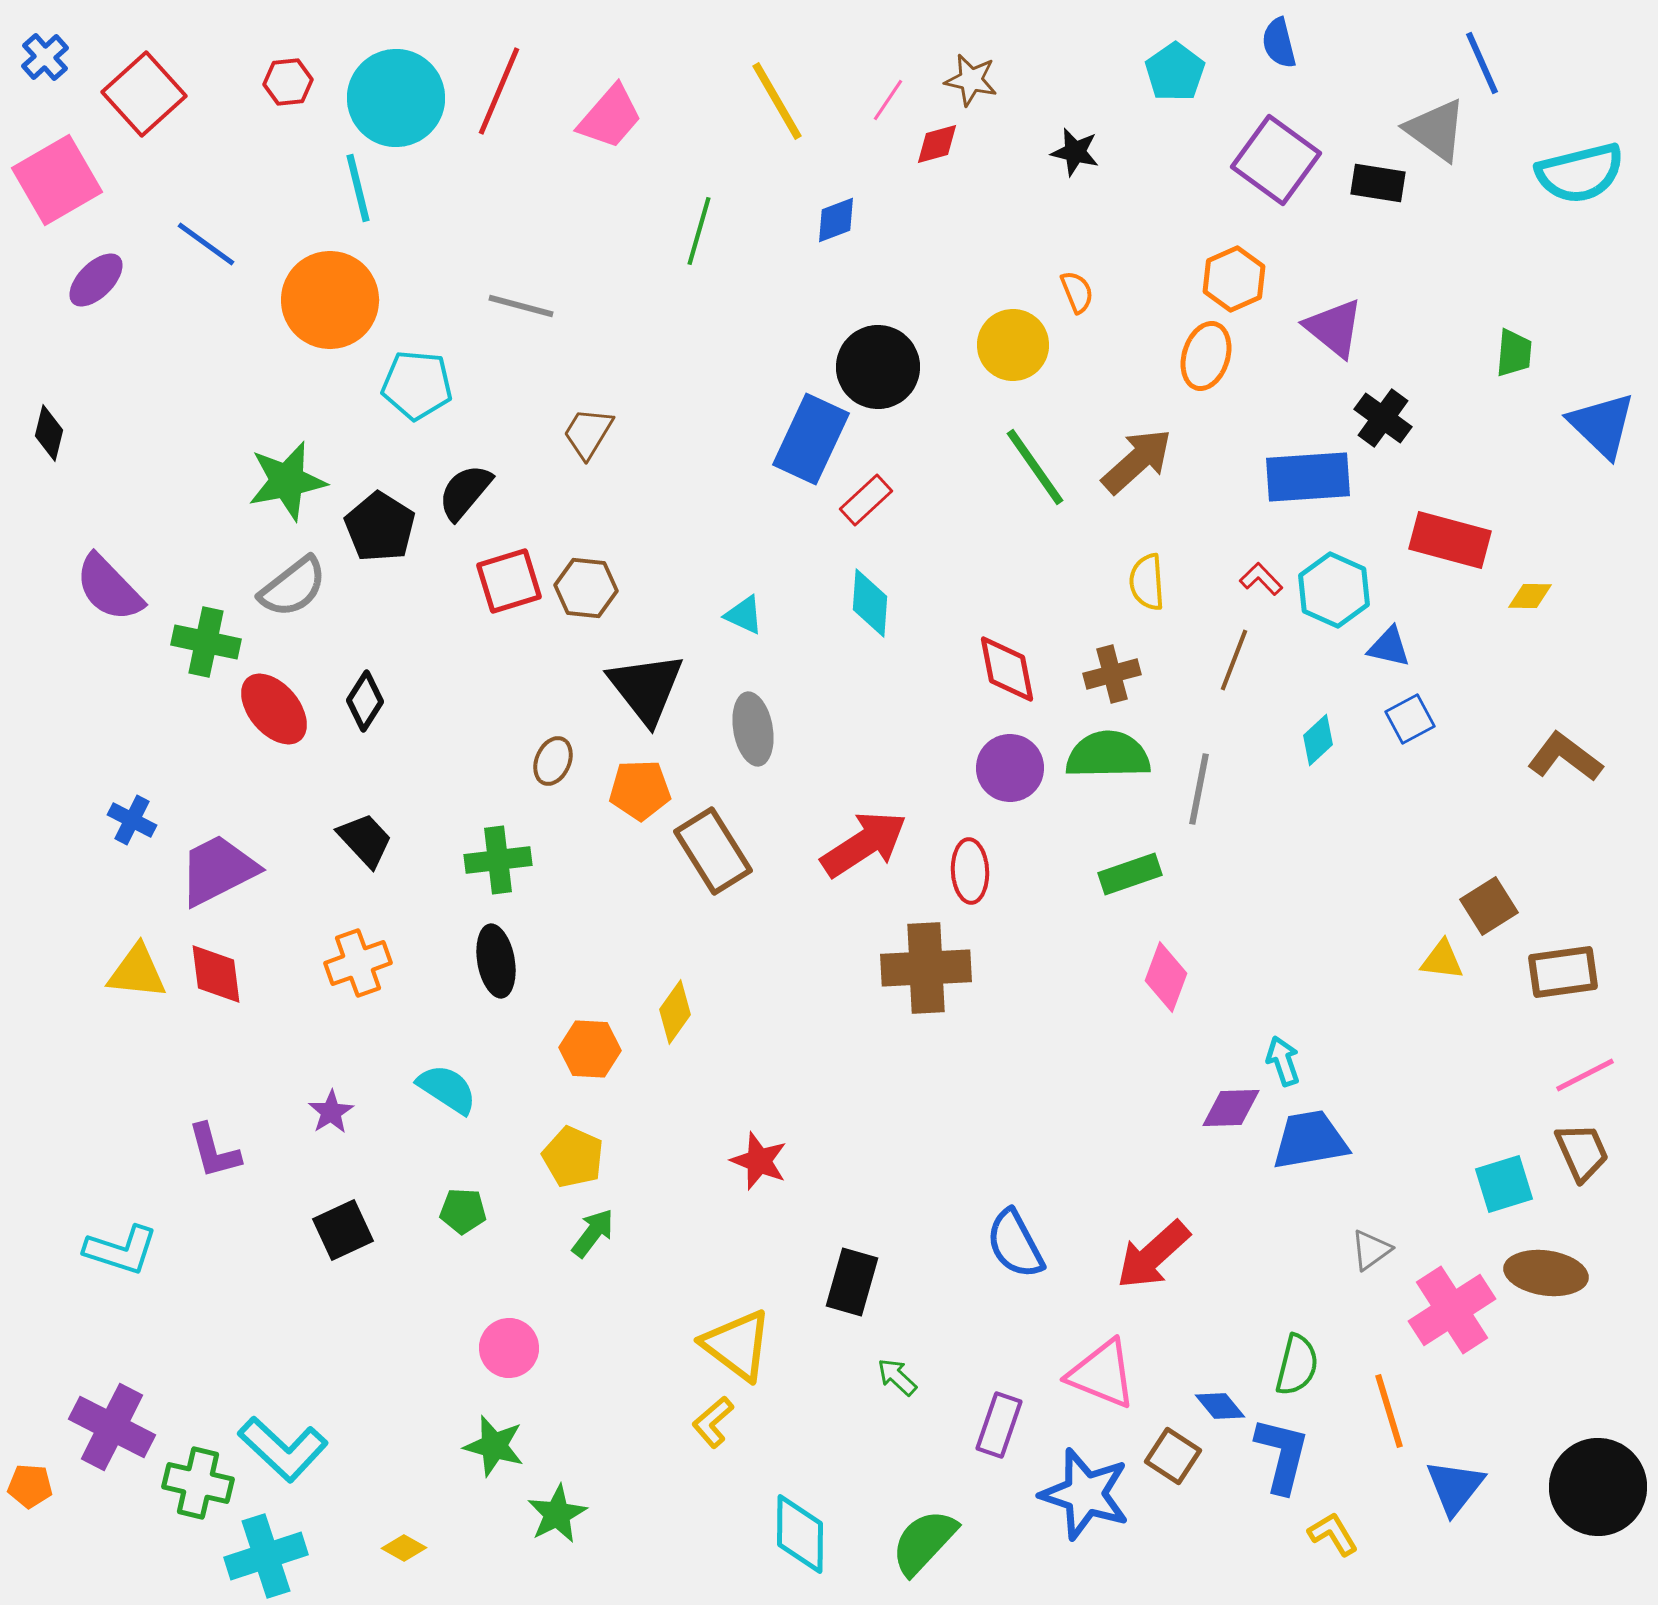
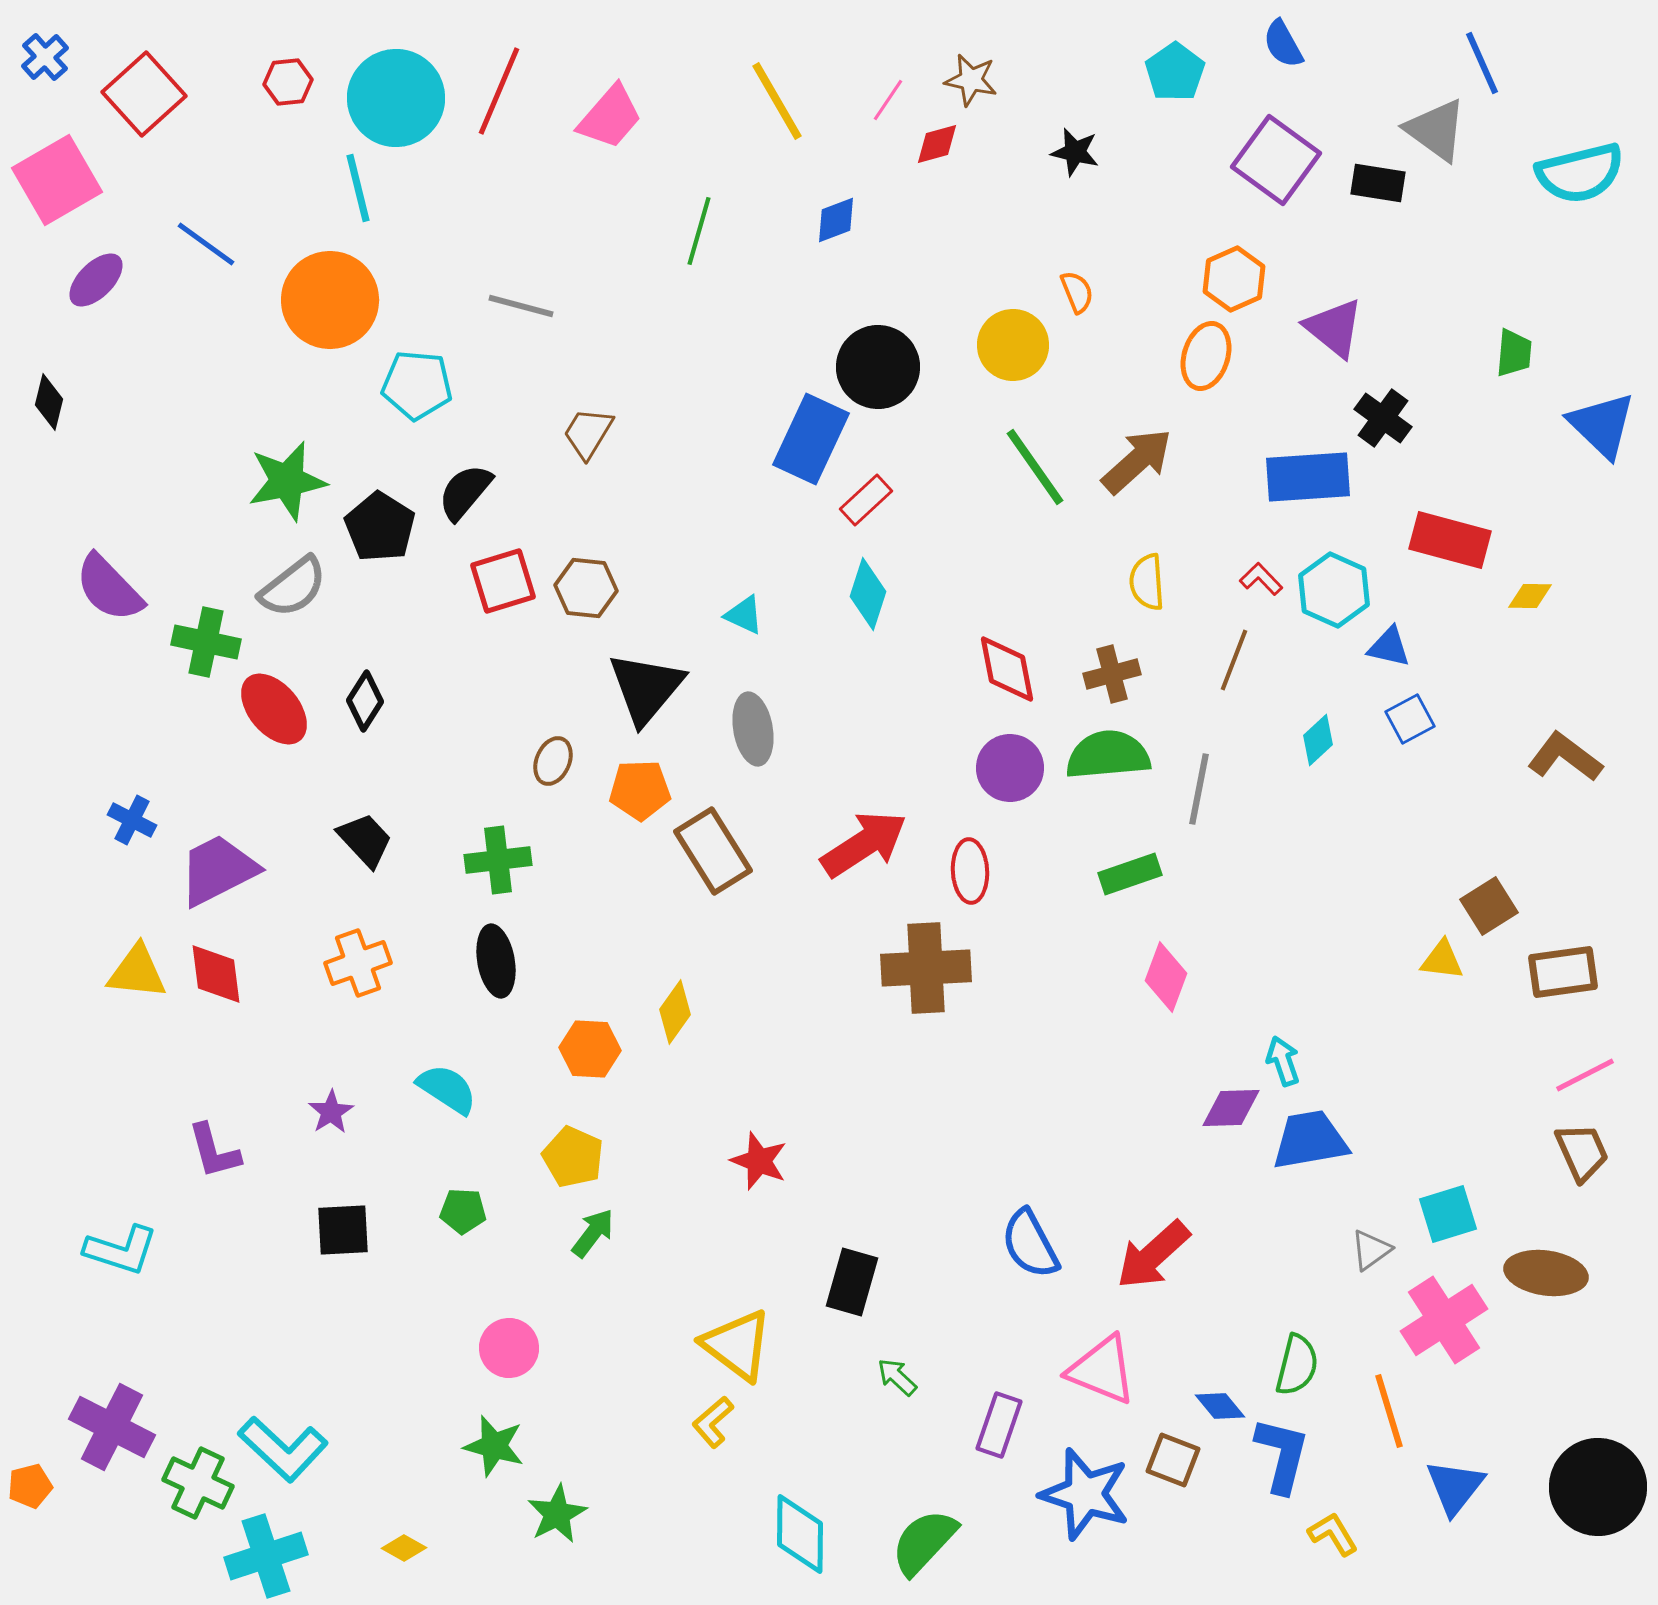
blue semicircle at (1279, 43): moved 4 px right, 1 px down; rotated 15 degrees counterclockwise
black diamond at (49, 433): moved 31 px up
red square at (509, 581): moved 6 px left
cyan diamond at (870, 603): moved 2 px left, 9 px up; rotated 14 degrees clockwise
black triangle at (646, 688): rotated 18 degrees clockwise
green semicircle at (1108, 755): rotated 4 degrees counterclockwise
cyan square at (1504, 1184): moved 56 px left, 30 px down
black square at (343, 1230): rotated 22 degrees clockwise
blue semicircle at (1015, 1244): moved 15 px right
pink cross at (1452, 1310): moved 8 px left, 10 px down
pink triangle at (1102, 1374): moved 4 px up
brown square at (1173, 1456): moved 4 px down; rotated 12 degrees counterclockwise
green cross at (198, 1483): rotated 12 degrees clockwise
orange pentagon at (30, 1486): rotated 18 degrees counterclockwise
